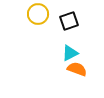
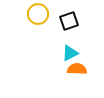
orange semicircle: rotated 18 degrees counterclockwise
